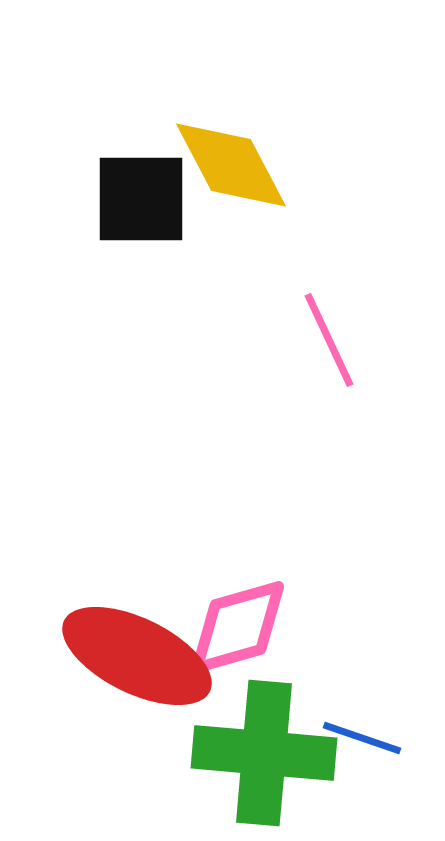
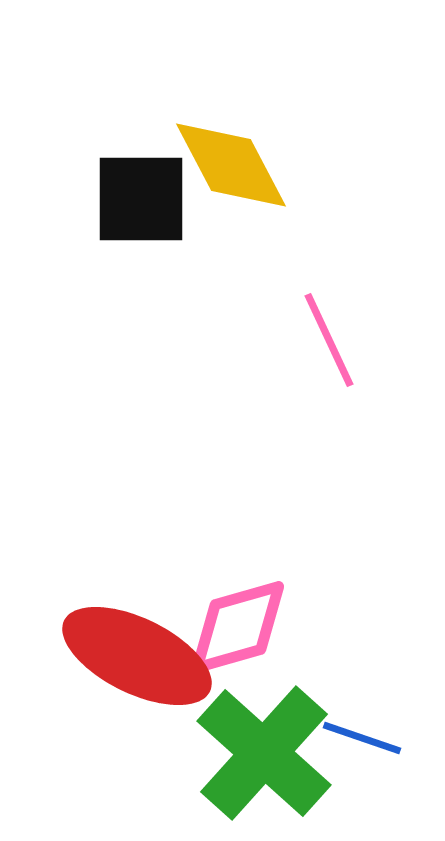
green cross: rotated 37 degrees clockwise
